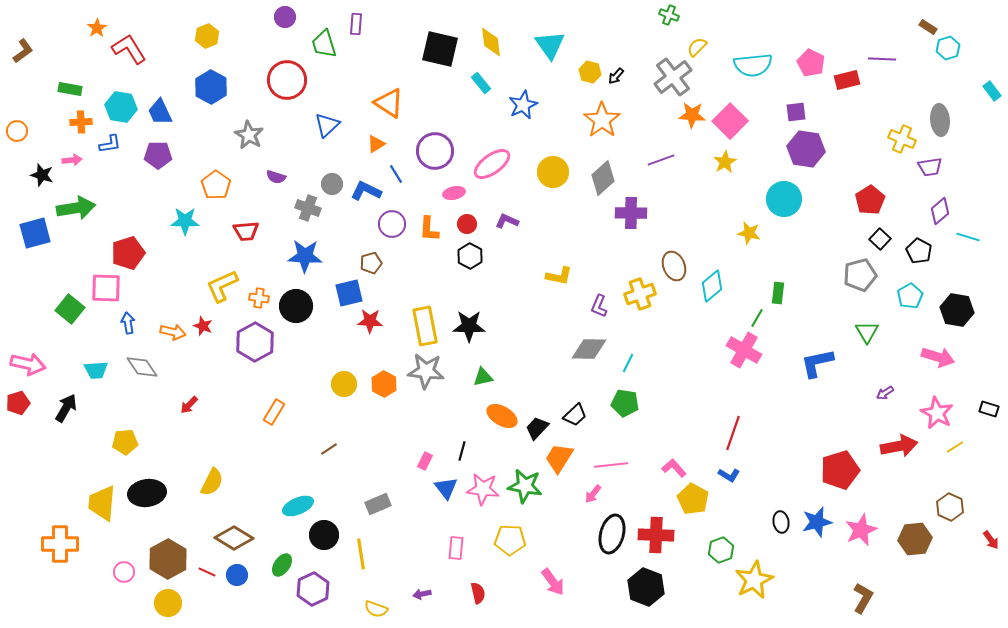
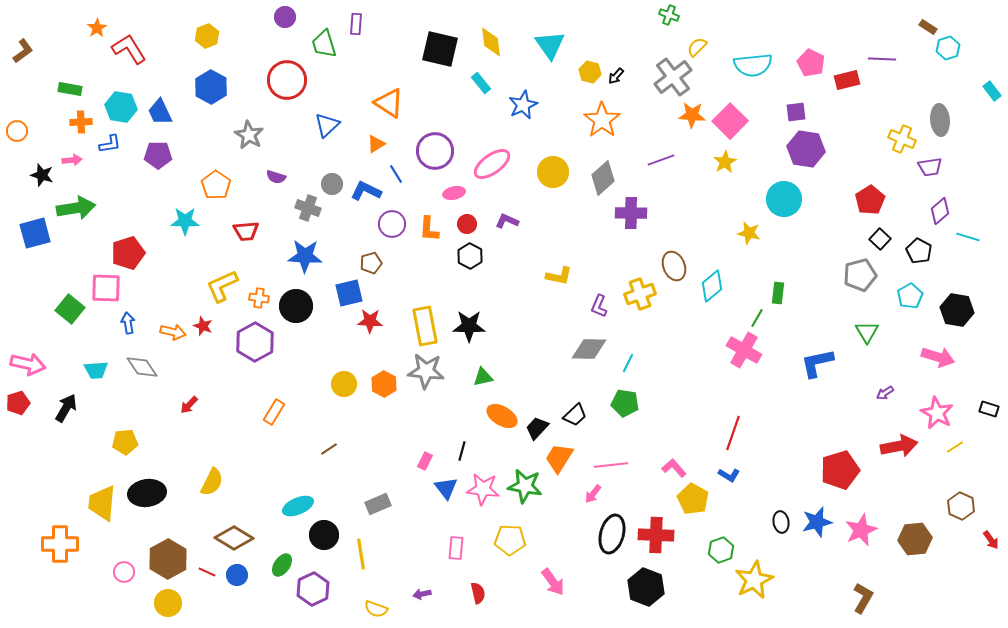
brown hexagon at (950, 507): moved 11 px right, 1 px up
